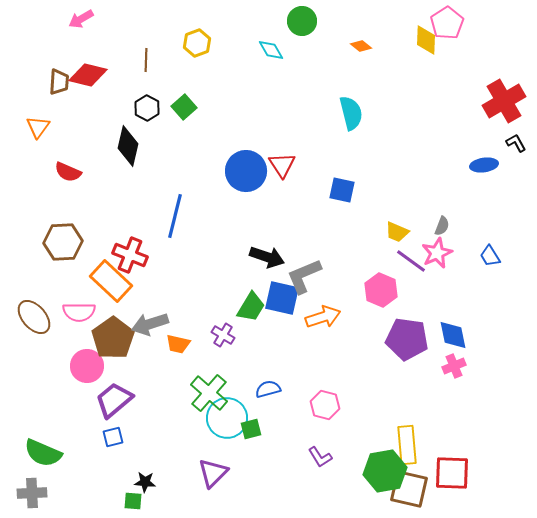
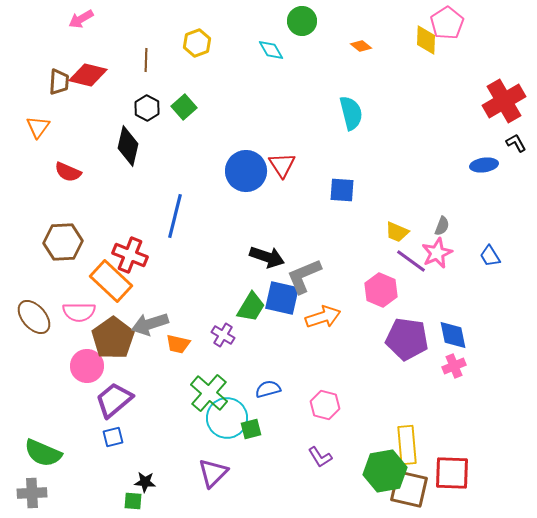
blue square at (342, 190): rotated 8 degrees counterclockwise
